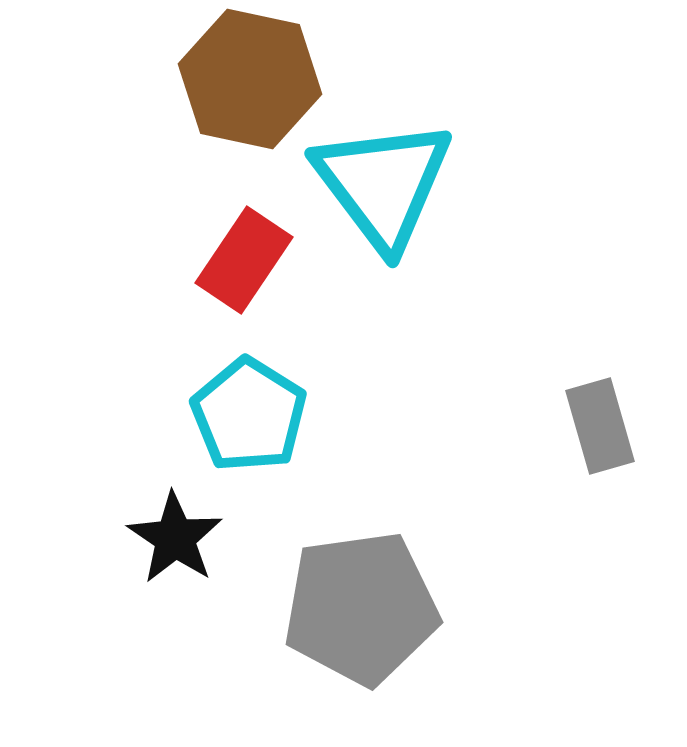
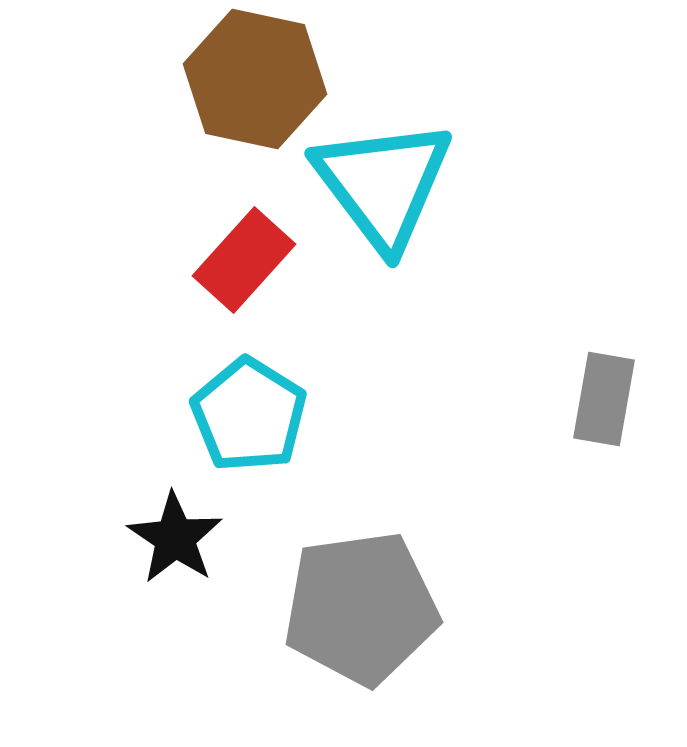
brown hexagon: moved 5 px right
red rectangle: rotated 8 degrees clockwise
gray rectangle: moved 4 px right, 27 px up; rotated 26 degrees clockwise
